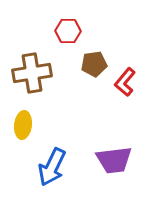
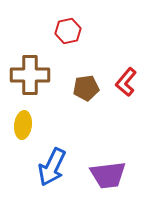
red hexagon: rotated 15 degrees counterclockwise
brown pentagon: moved 8 px left, 24 px down
brown cross: moved 2 px left, 2 px down; rotated 9 degrees clockwise
red L-shape: moved 1 px right
purple trapezoid: moved 6 px left, 15 px down
